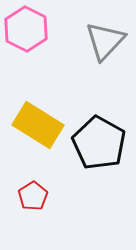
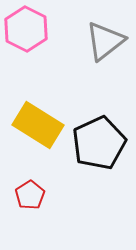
gray triangle: rotated 9 degrees clockwise
black pentagon: rotated 18 degrees clockwise
red pentagon: moved 3 px left, 1 px up
